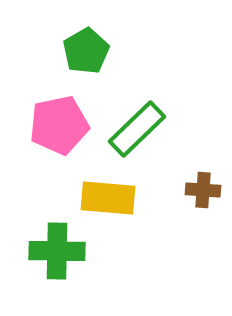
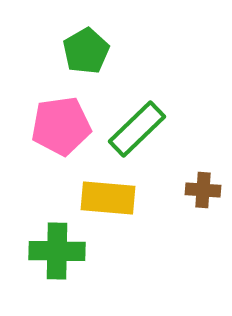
pink pentagon: moved 2 px right, 1 px down; rotated 4 degrees clockwise
